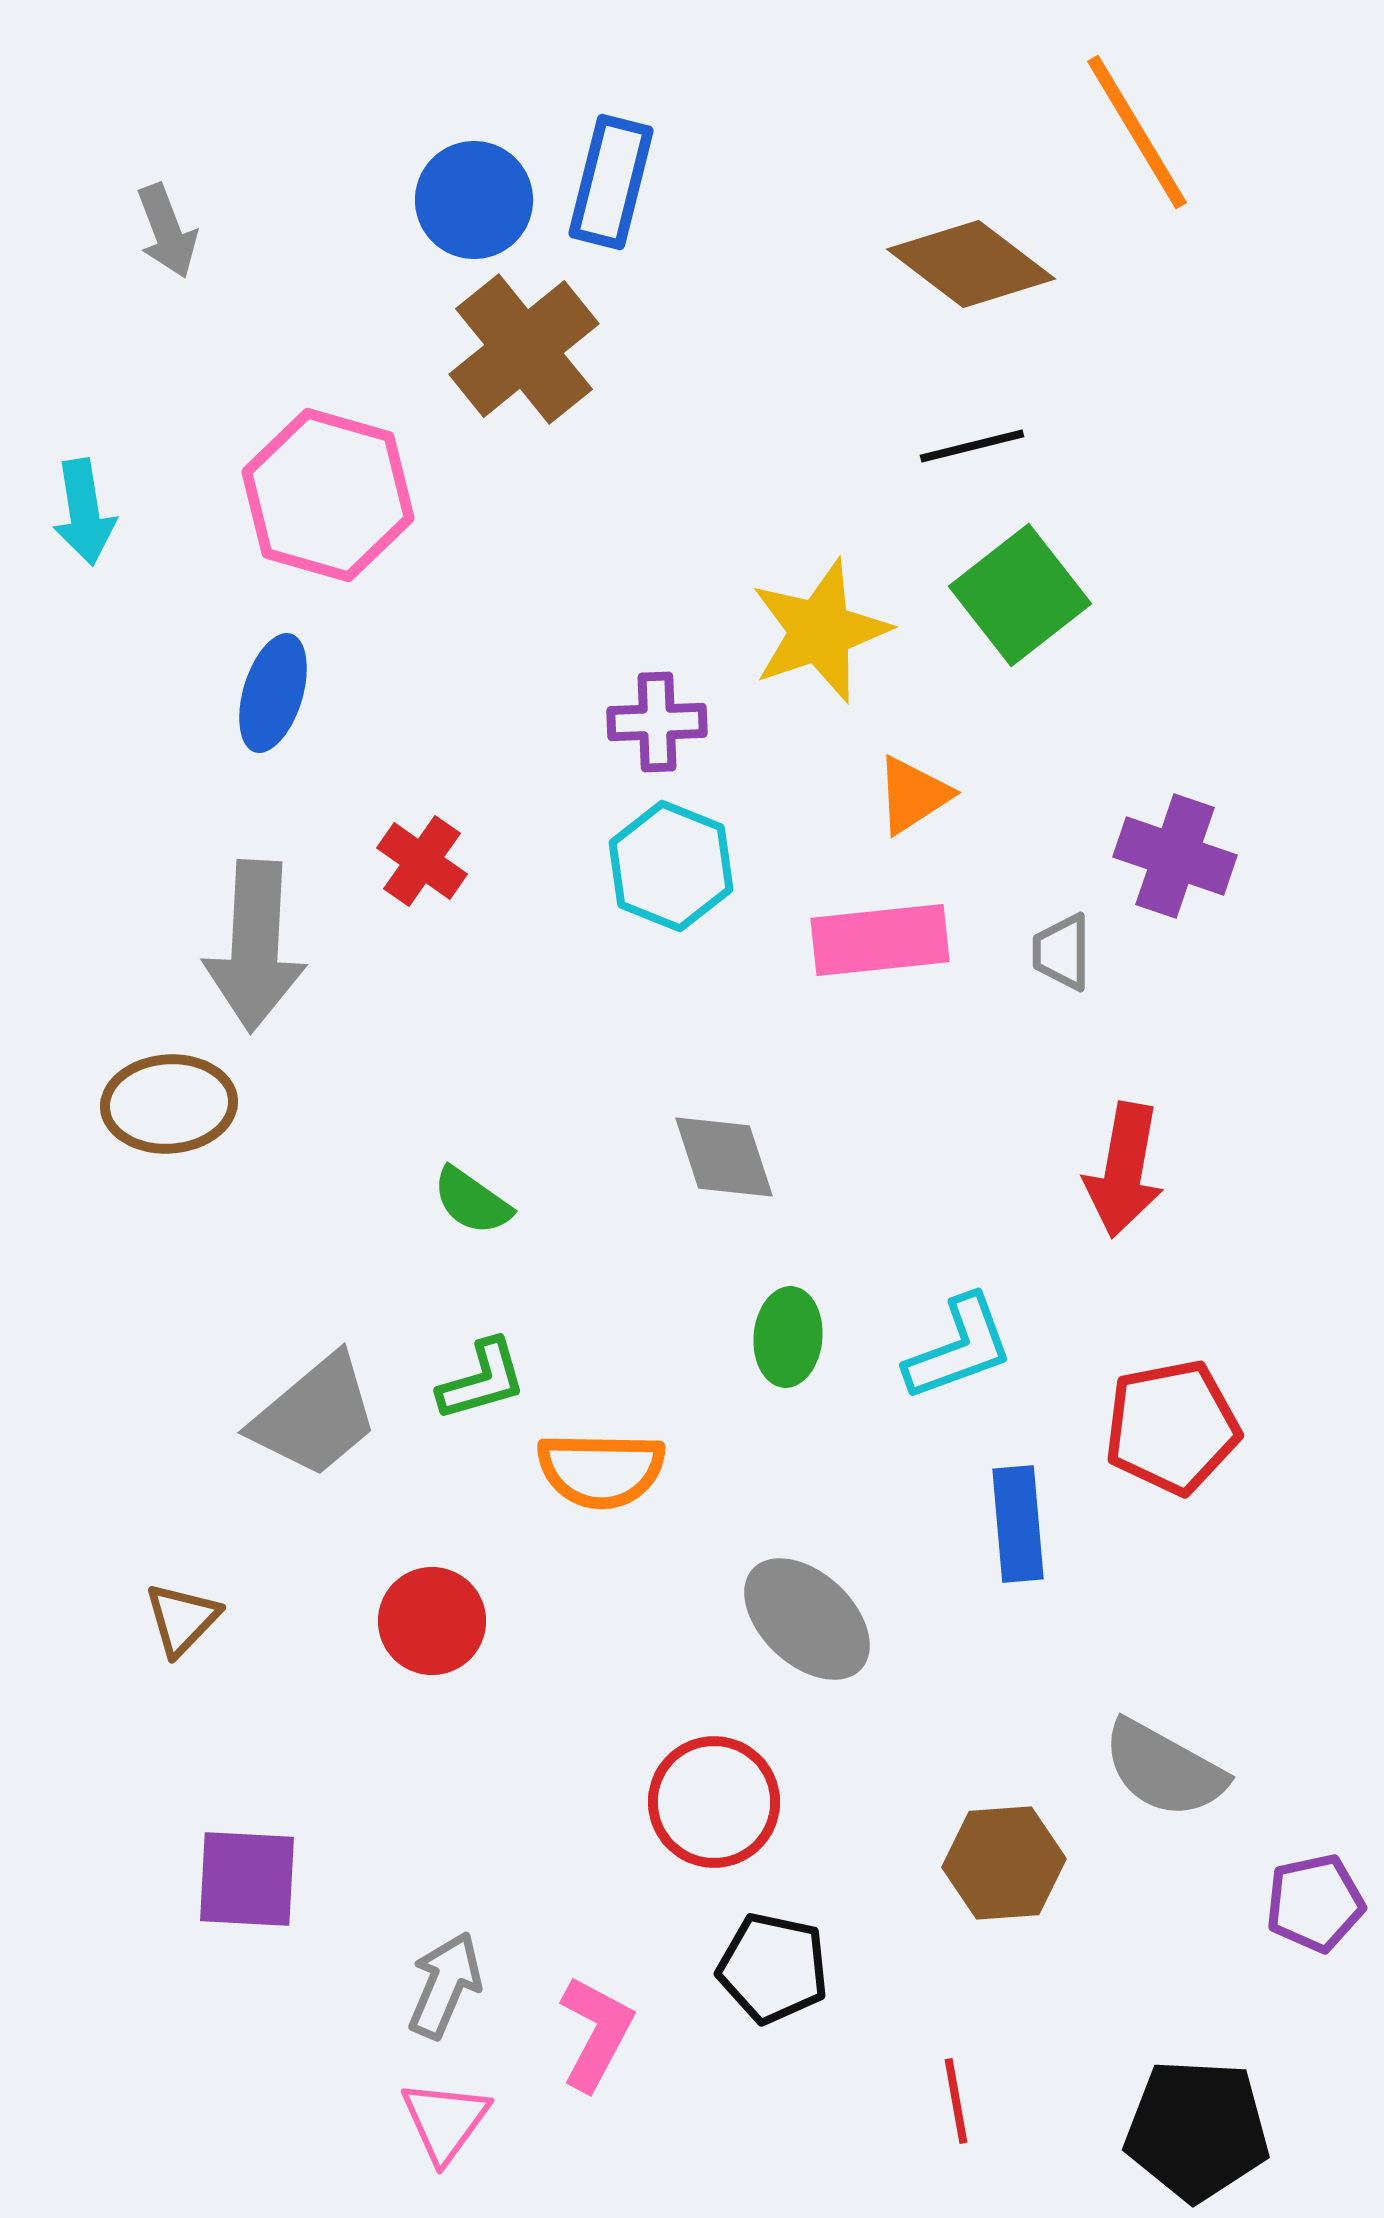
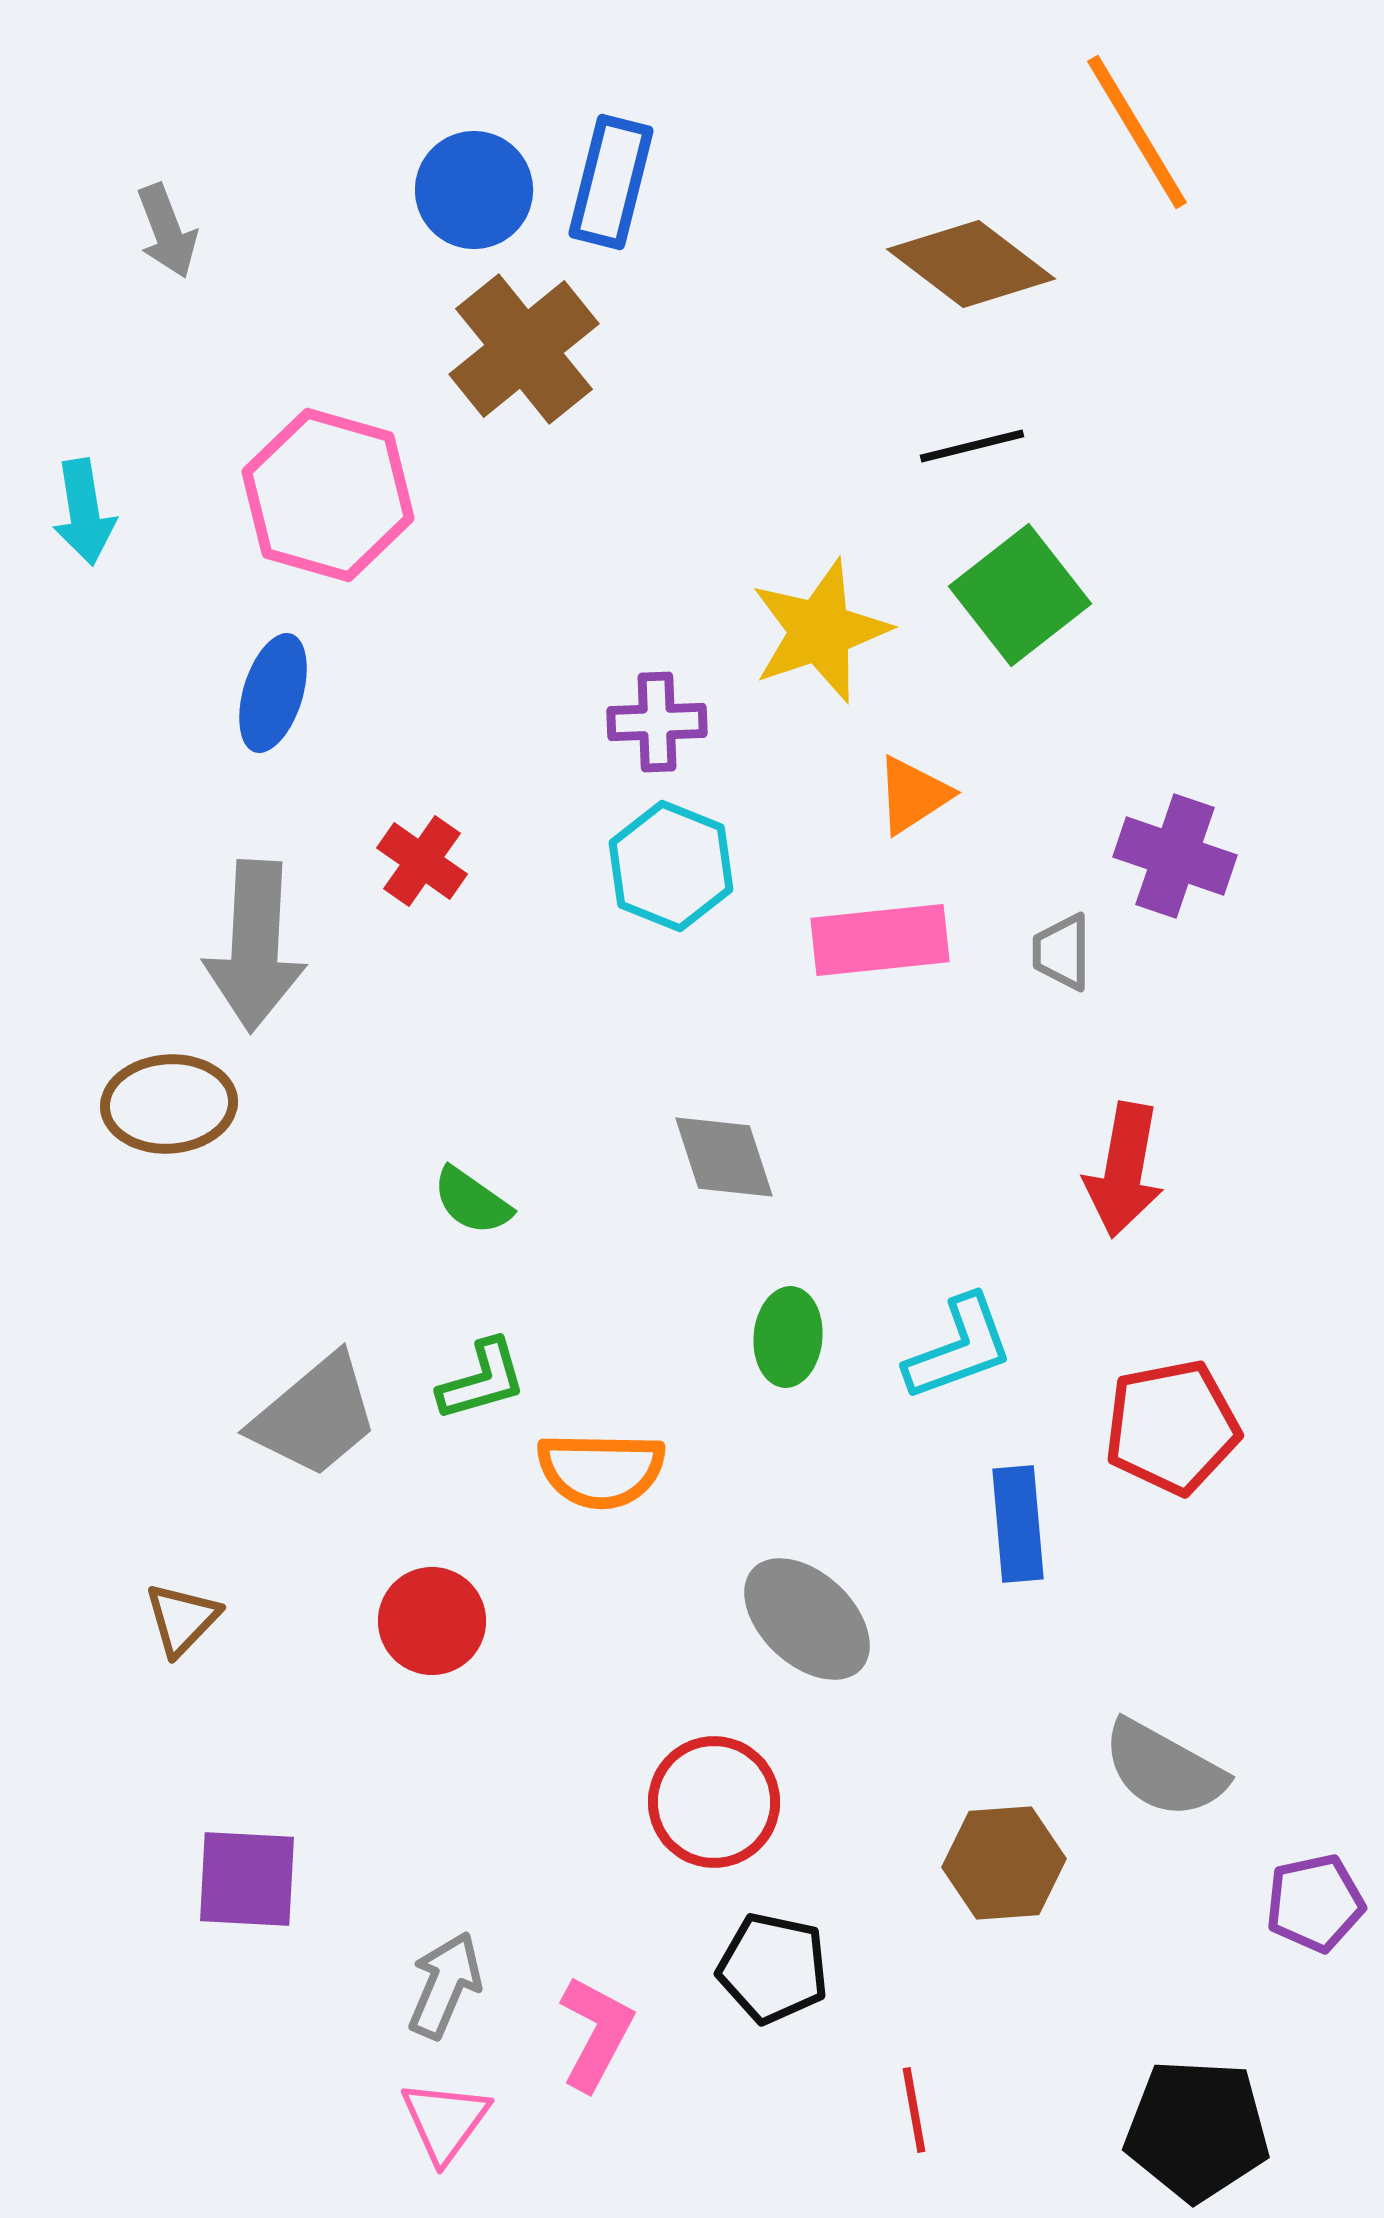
blue circle at (474, 200): moved 10 px up
red line at (956, 2101): moved 42 px left, 9 px down
